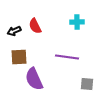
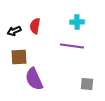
red semicircle: rotated 35 degrees clockwise
purple line: moved 5 px right, 11 px up
